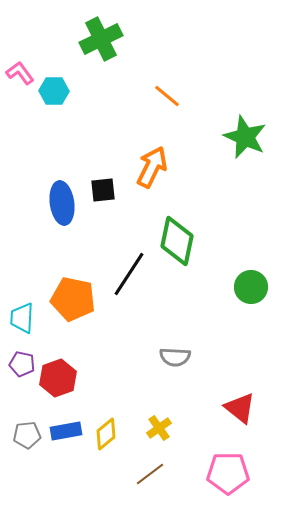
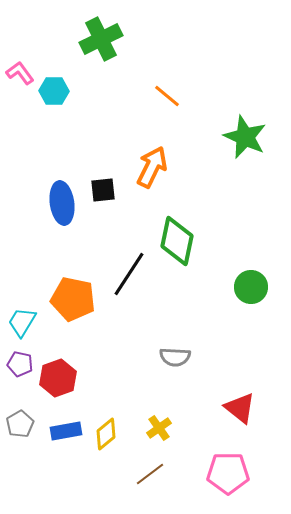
cyan trapezoid: moved 4 px down; rotated 28 degrees clockwise
purple pentagon: moved 2 px left
gray pentagon: moved 7 px left, 11 px up; rotated 24 degrees counterclockwise
